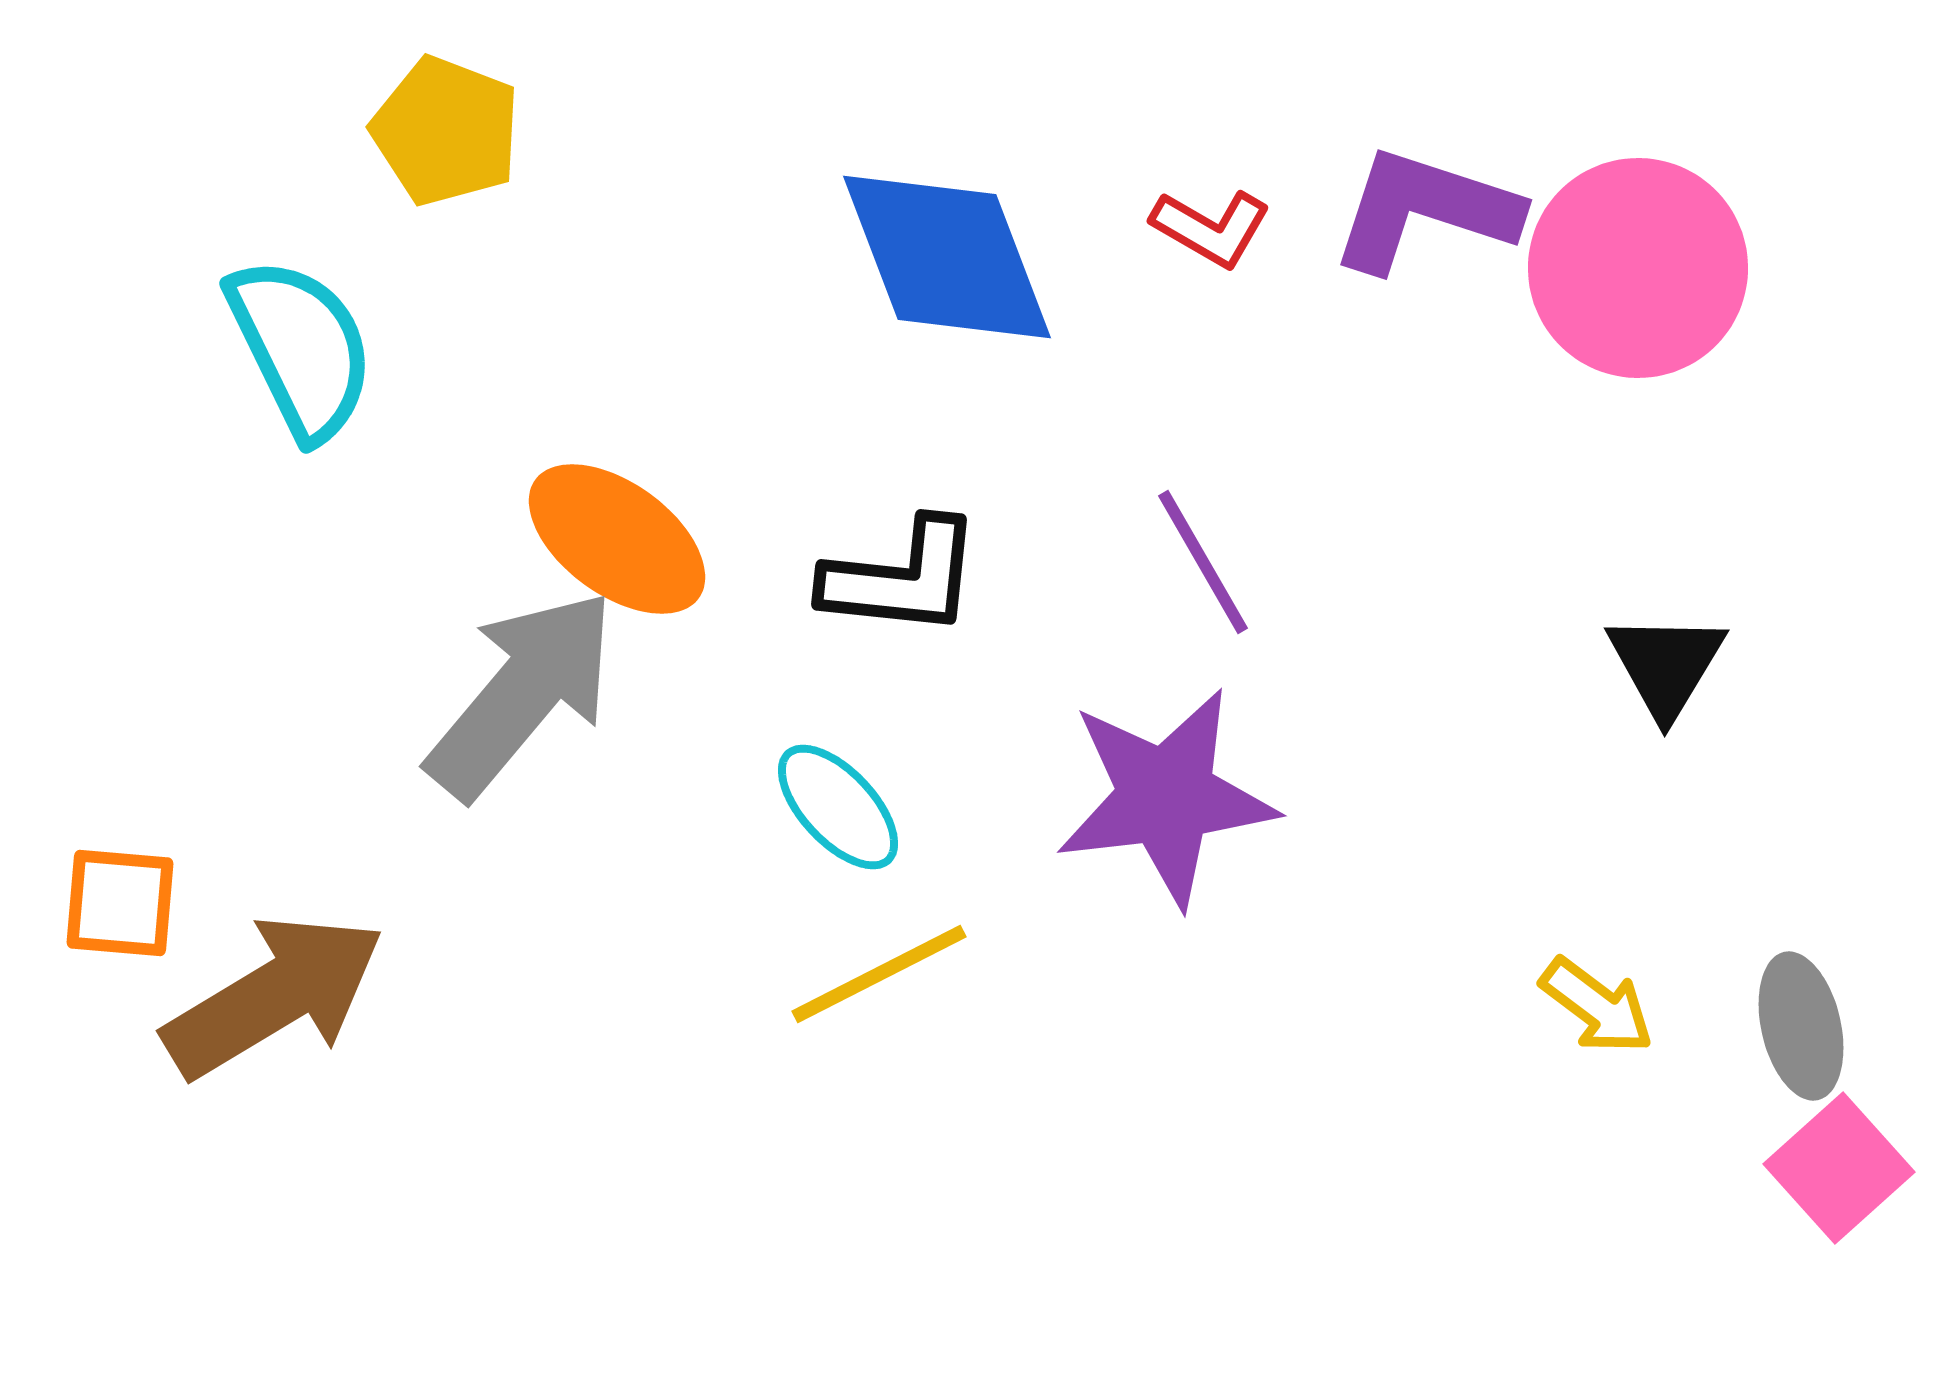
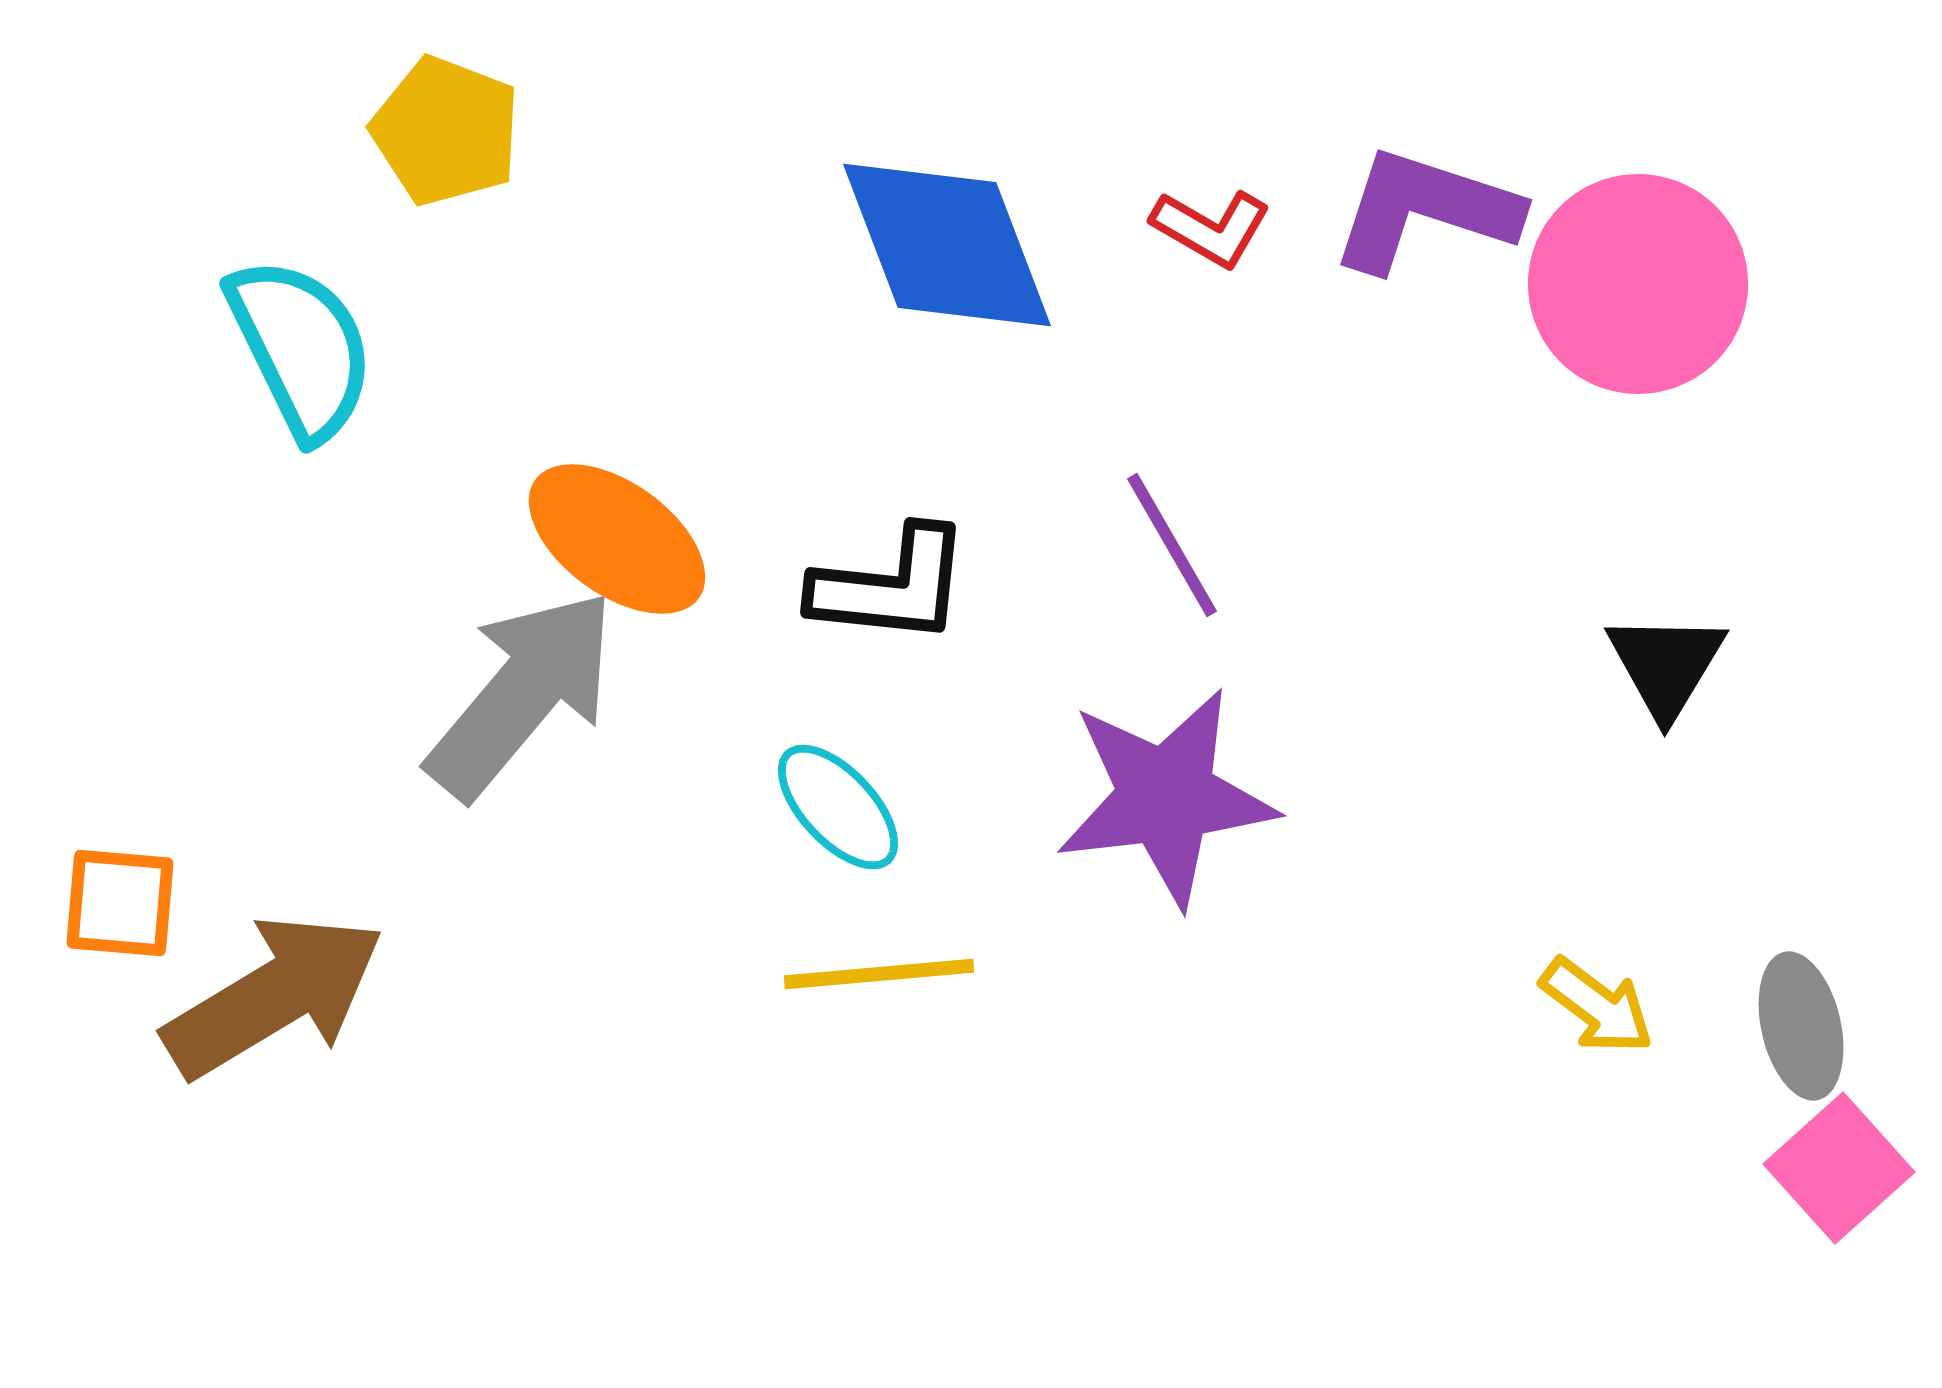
blue diamond: moved 12 px up
pink circle: moved 16 px down
purple line: moved 31 px left, 17 px up
black L-shape: moved 11 px left, 8 px down
yellow line: rotated 22 degrees clockwise
